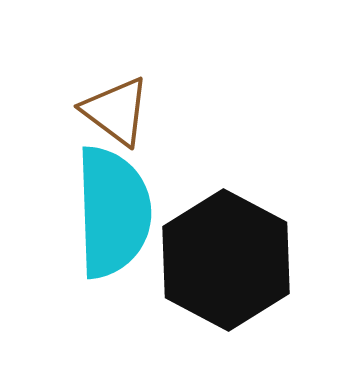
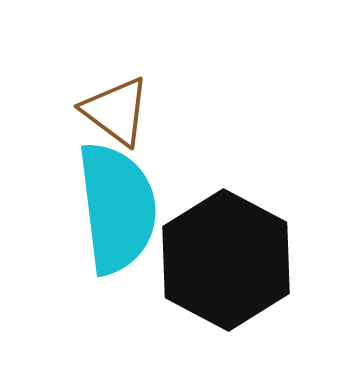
cyan semicircle: moved 4 px right, 4 px up; rotated 5 degrees counterclockwise
